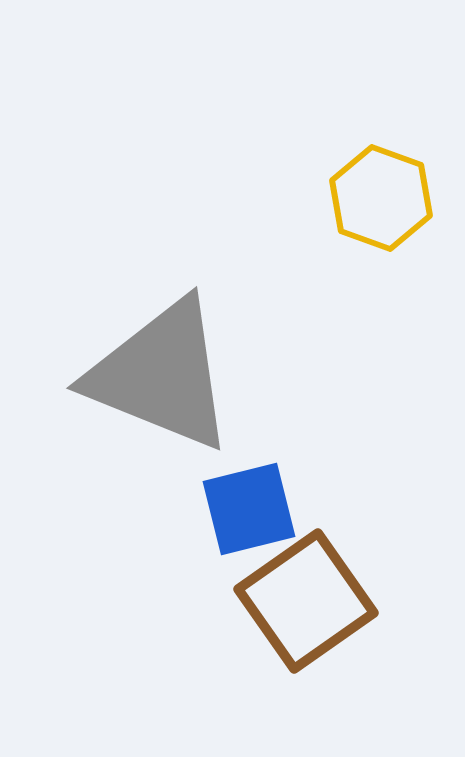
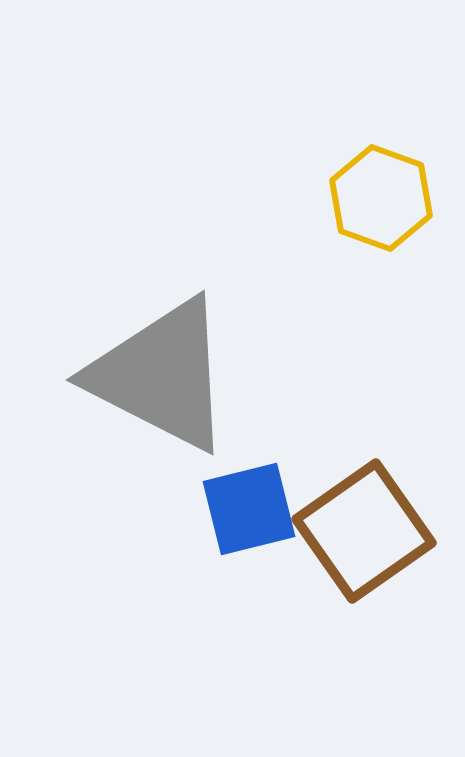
gray triangle: rotated 5 degrees clockwise
brown square: moved 58 px right, 70 px up
